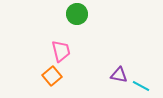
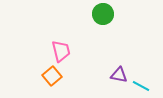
green circle: moved 26 px right
